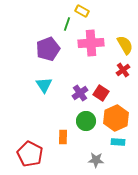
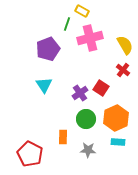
pink cross: moved 1 px left, 5 px up; rotated 10 degrees counterclockwise
red cross: rotated 16 degrees counterclockwise
red square: moved 5 px up
green circle: moved 2 px up
gray star: moved 8 px left, 10 px up
